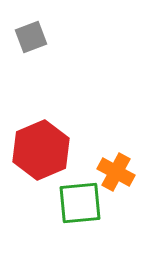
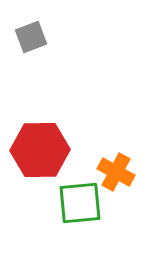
red hexagon: moved 1 px left; rotated 22 degrees clockwise
